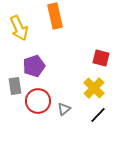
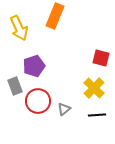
orange rectangle: rotated 35 degrees clockwise
gray rectangle: rotated 12 degrees counterclockwise
black line: moved 1 px left; rotated 42 degrees clockwise
